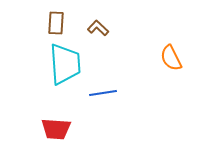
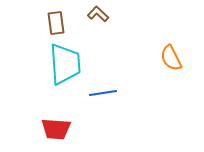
brown rectangle: rotated 10 degrees counterclockwise
brown L-shape: moved 14 px up
